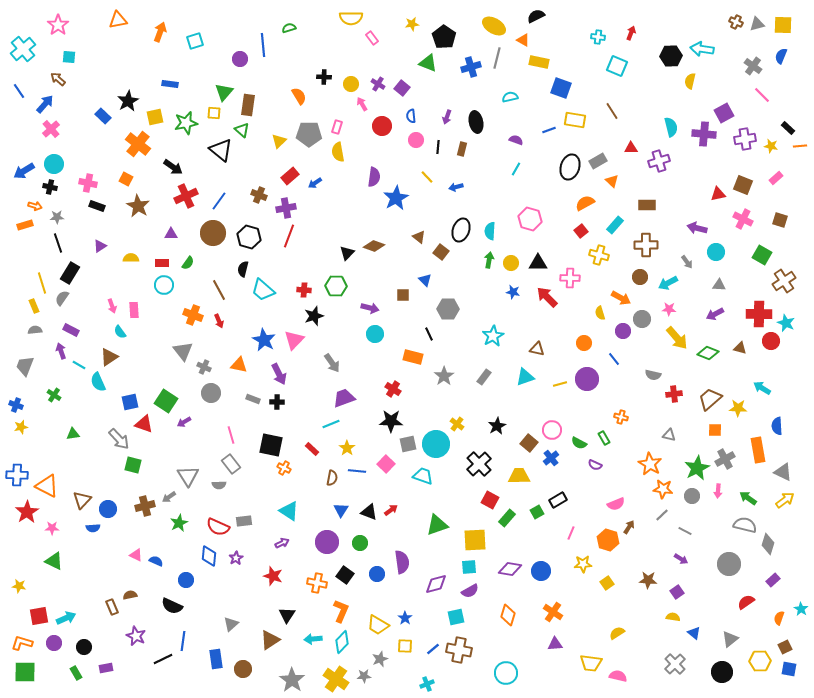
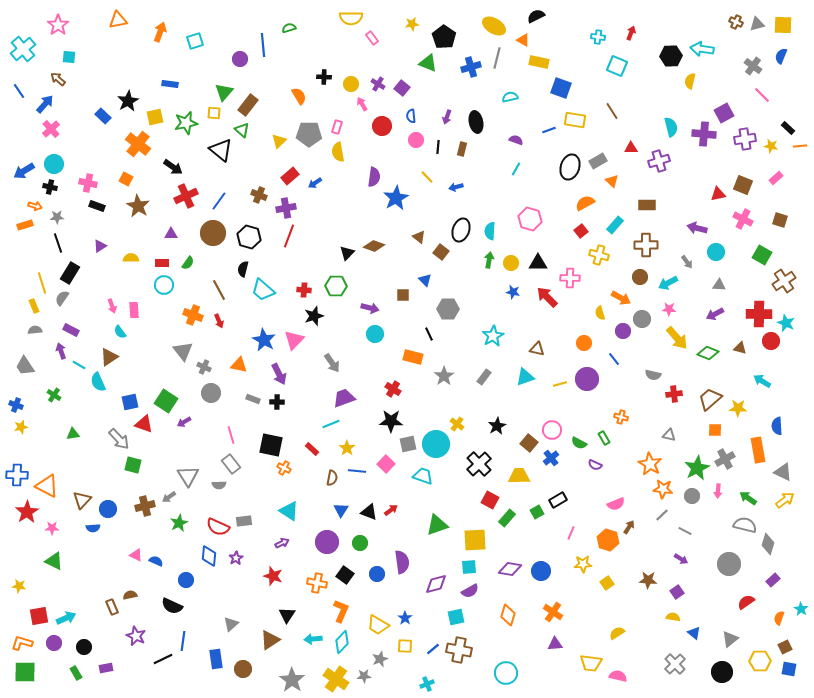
brown rectangle at (248, 105): rotated 30 degrees clockwise
gray trapezoid at (25, 366): rotated 55 degrees counterclockwise
cyan arrow at (762, 388): moved 7 px up
